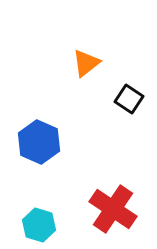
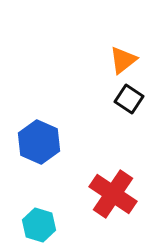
orange triangle: moved 37 px right, 3 px up
red cross: moved 15 px up
